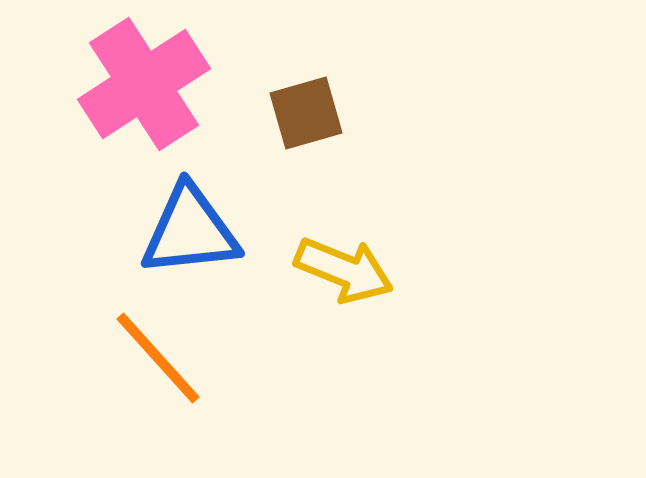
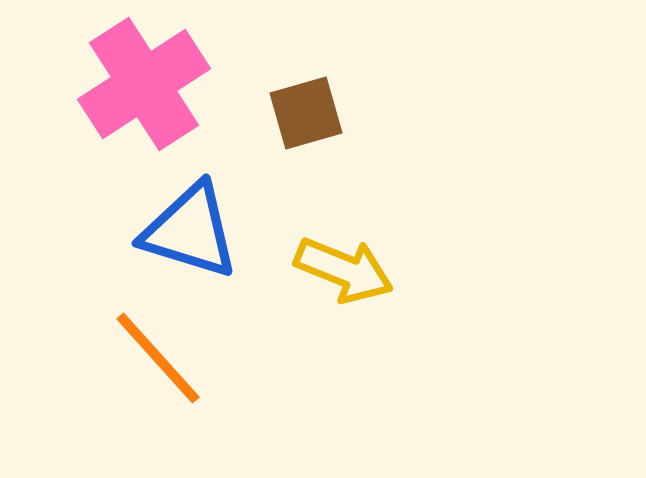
blue triangle: rotated 23 degrees clockwise
